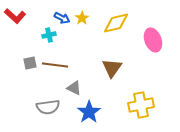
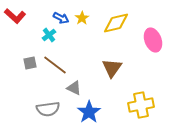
blue arrow: moved 1 px left
cyan cross: rotated 24 degrees counterclockwise
brown line: rotated 30 degrees clockwise
gray semicircle: moved 2 px down
